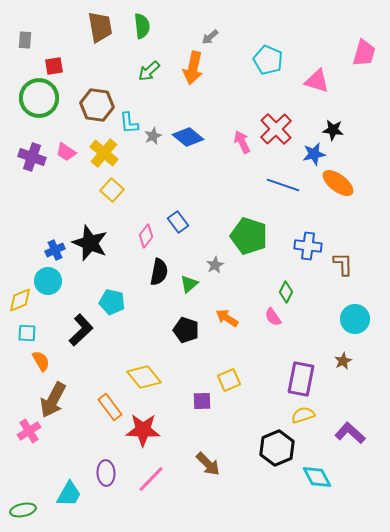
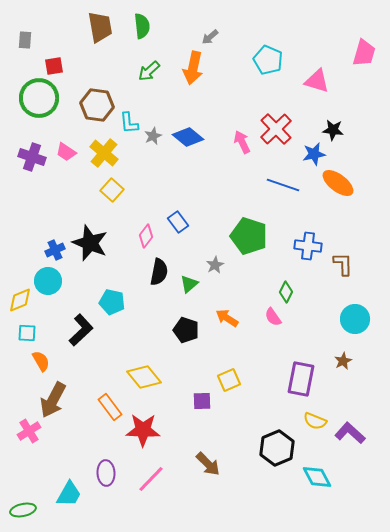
yellow semicircle at (303, 415): moved 12 px right, 6 px down; rotated 140 degrees counterclockwise
